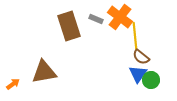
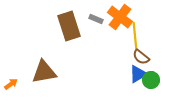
blue triangle: rotated 24 degrees clockwise
orange arrow: moved 2 px left
